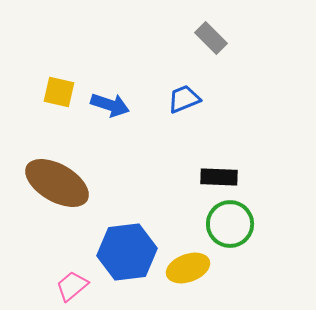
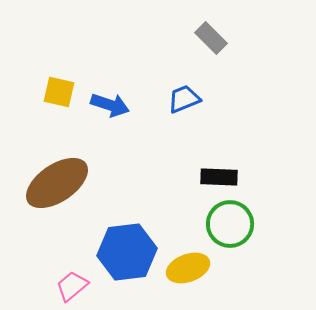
brown ellipse: rotated 64 degrees counterclockwise
